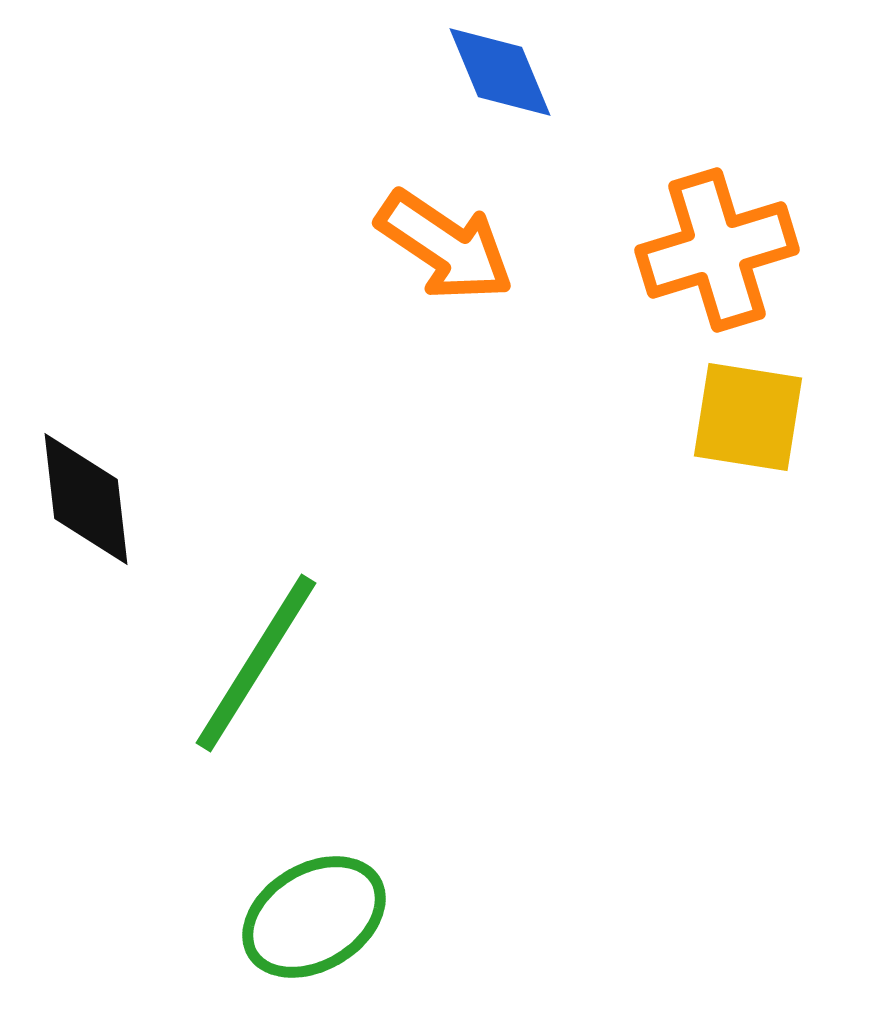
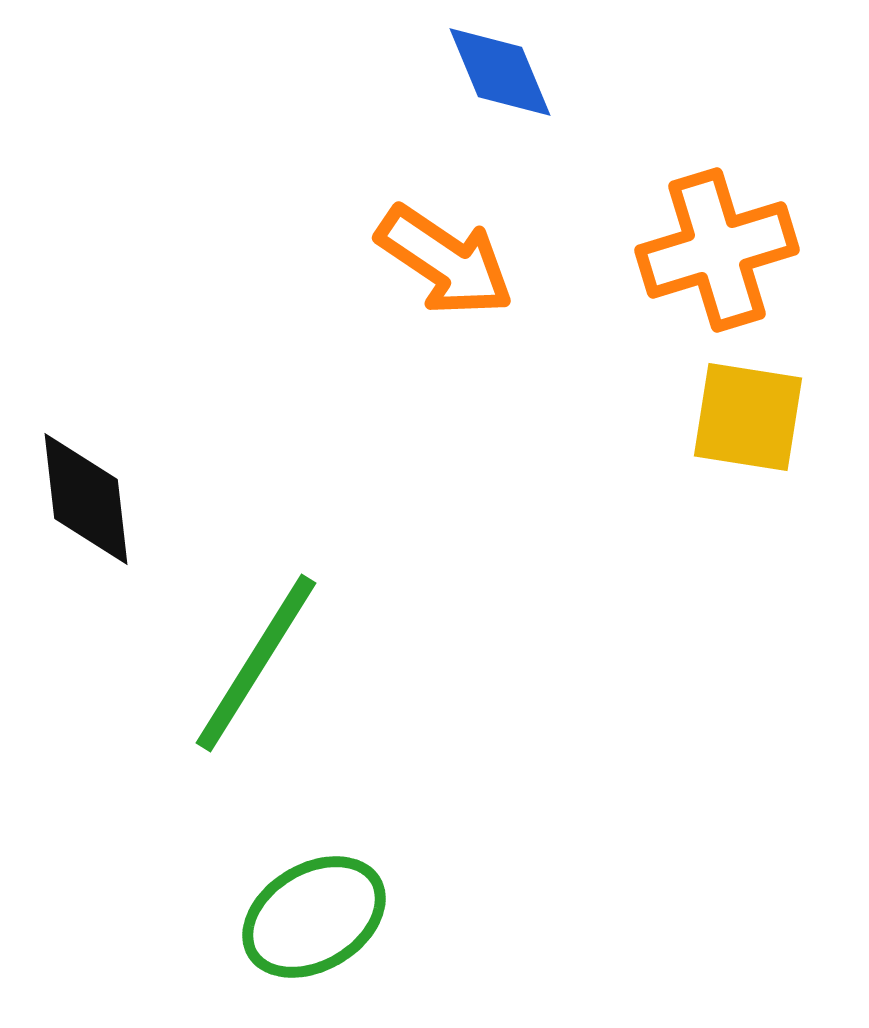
orange arrow: moved 15 px down
